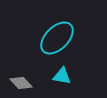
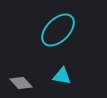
cyan ellipse: moved 1 px right, 8 px up
